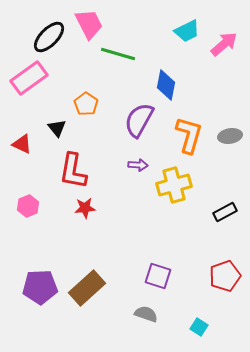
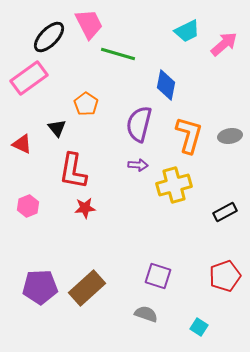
purple semicircle: moved 4 px down; rotated 15 degrees counterclockwise
